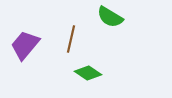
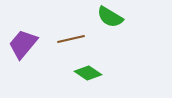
brown line: rotated 64 degrees clockwise
purple trapezoid: moved 2 px left, 1 px up
